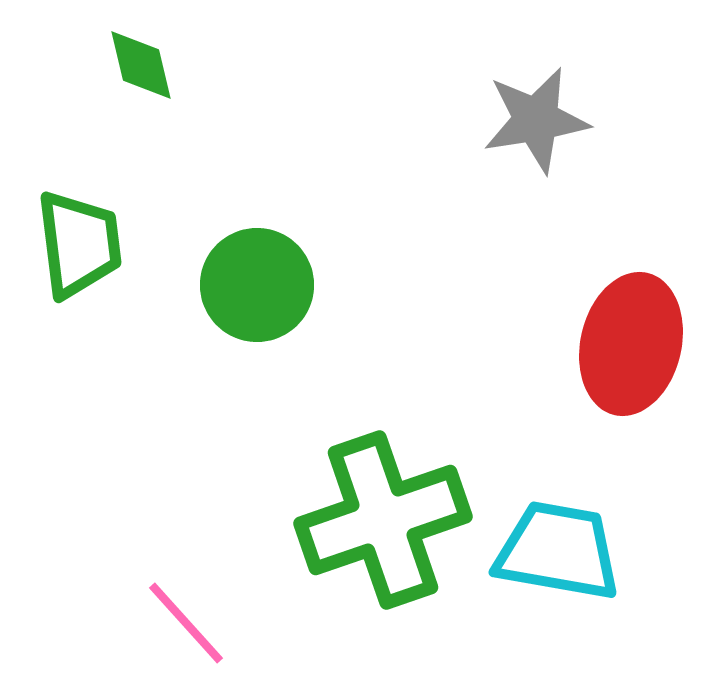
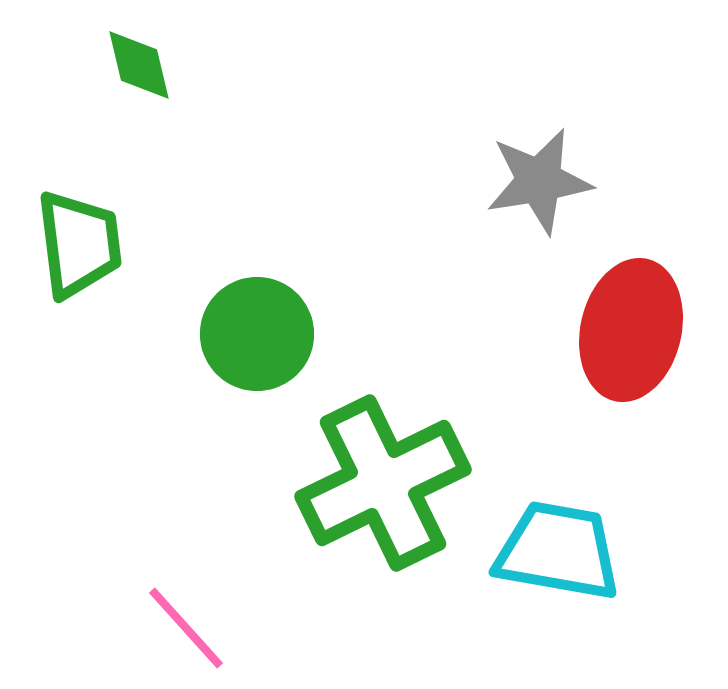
green diamond: moved 2 px left
gray star: moved 3 px right, 61 px down
green circle: moved 49 px down
red ellipse: moved 14 px up
green cross: moved 37 px up; rotated 7 degrees counterclockwise
pink line: moved 5 px down
